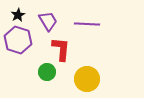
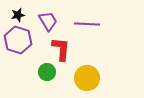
black star: rotated 16 degrees clockwise
yellow circle: moved 1 px up
